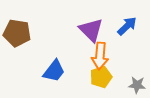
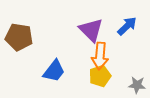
brown pentagon: moved 2 px right, 4 px down
yellow pentagon: moved 1 px left, 1 px up
